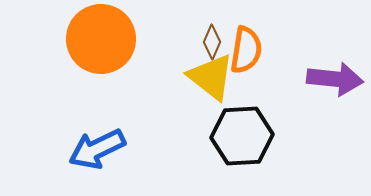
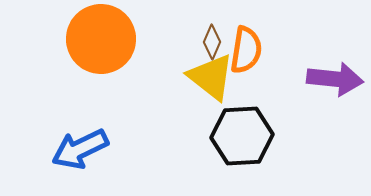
blue arrow: moved 17 px left
